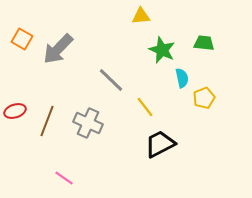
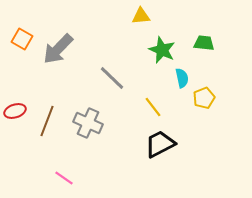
gray line: moved 1 px right, 2 px up
yellow line: moved 8 px right
